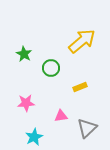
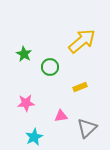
green circle: moved 1 px left, 1 px up
